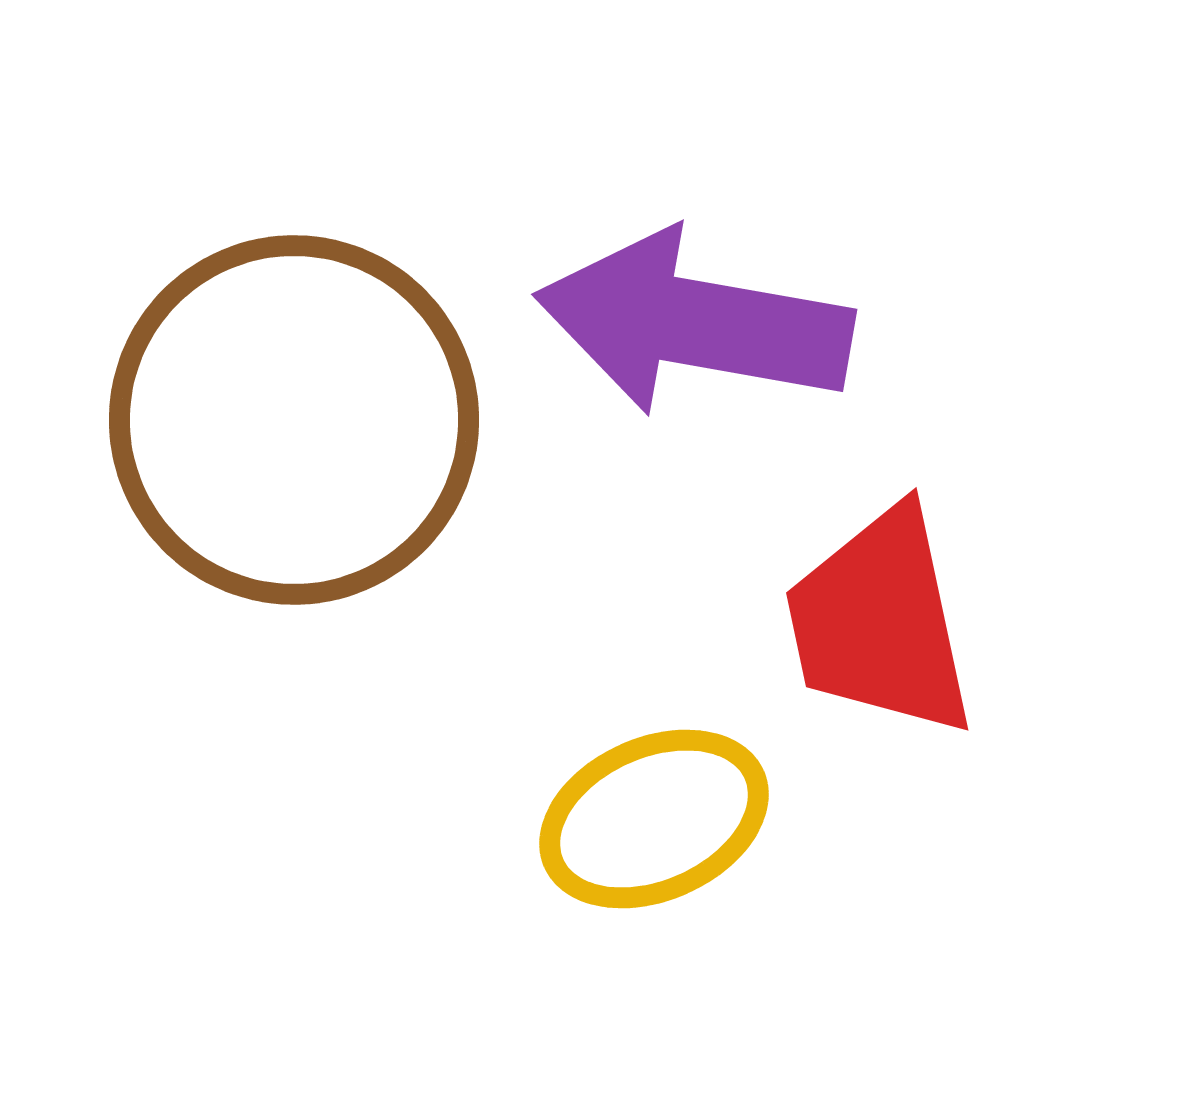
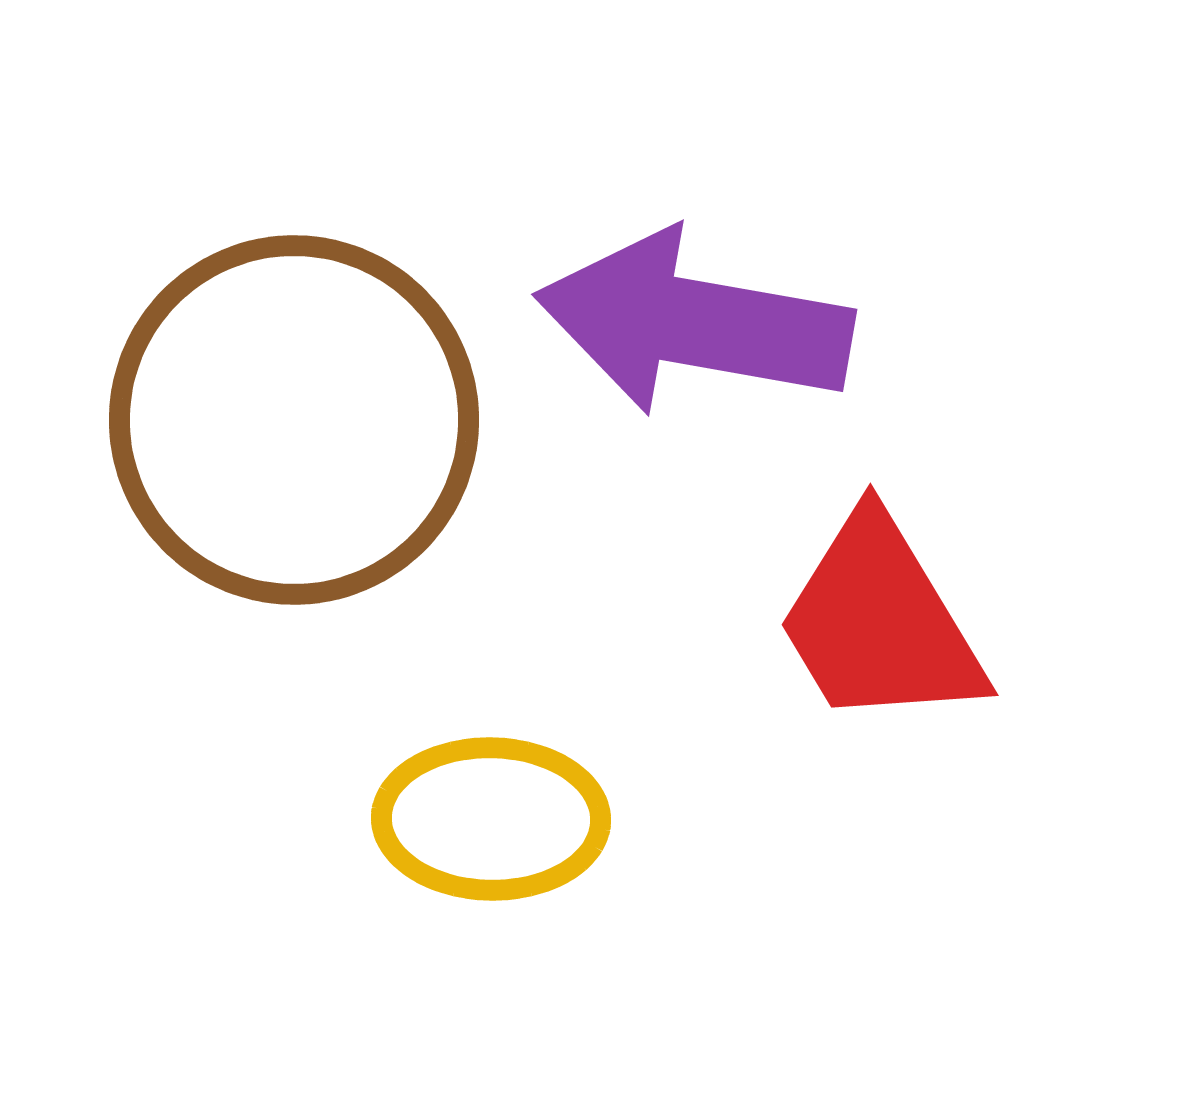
red trapezoid: rotated 19 degrees counterclockwise
yellow ellipse: moved 163 px left; rotated 25 degrees clockwise
